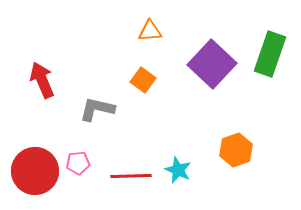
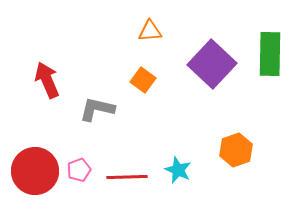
green rectangle: rotated 18 degrees counterclockwise
red arrow: moved 5 px right
pink pentagon: moved 1 px right, 7 px down; rotated 15 degrees counterclockwise
red line: moved 4 px left, 1 px down
